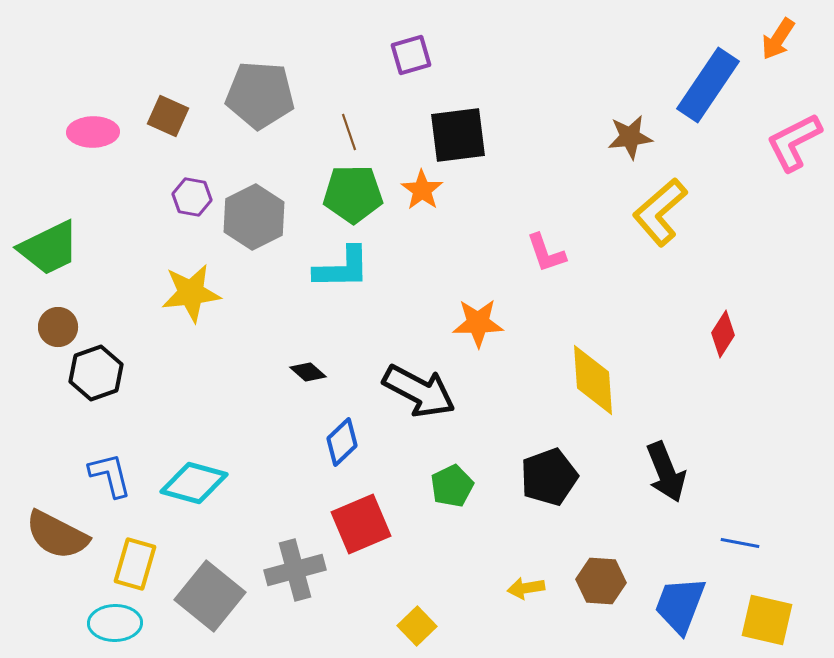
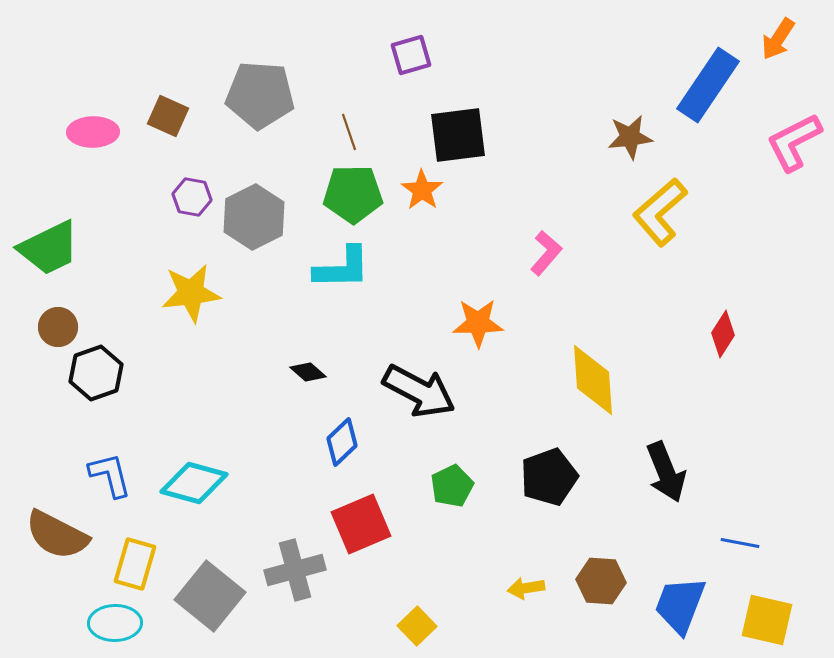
pink L-shape at (546, 253): rotated 120 degrees counterclockwise
